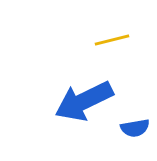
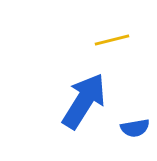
blue arrow: rotated 148 degrees clockwise
